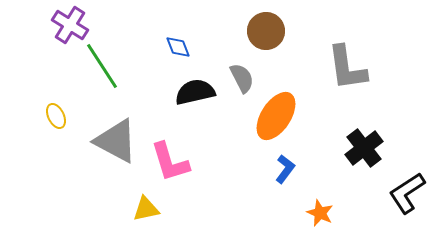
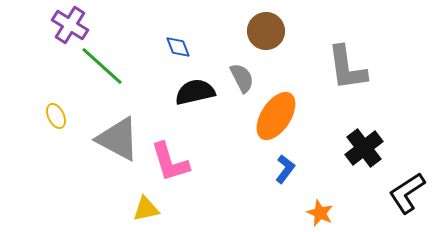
green line: rotated 15 degrees counterclockwise
gray triangle: moved 2 px right, 2 px up
